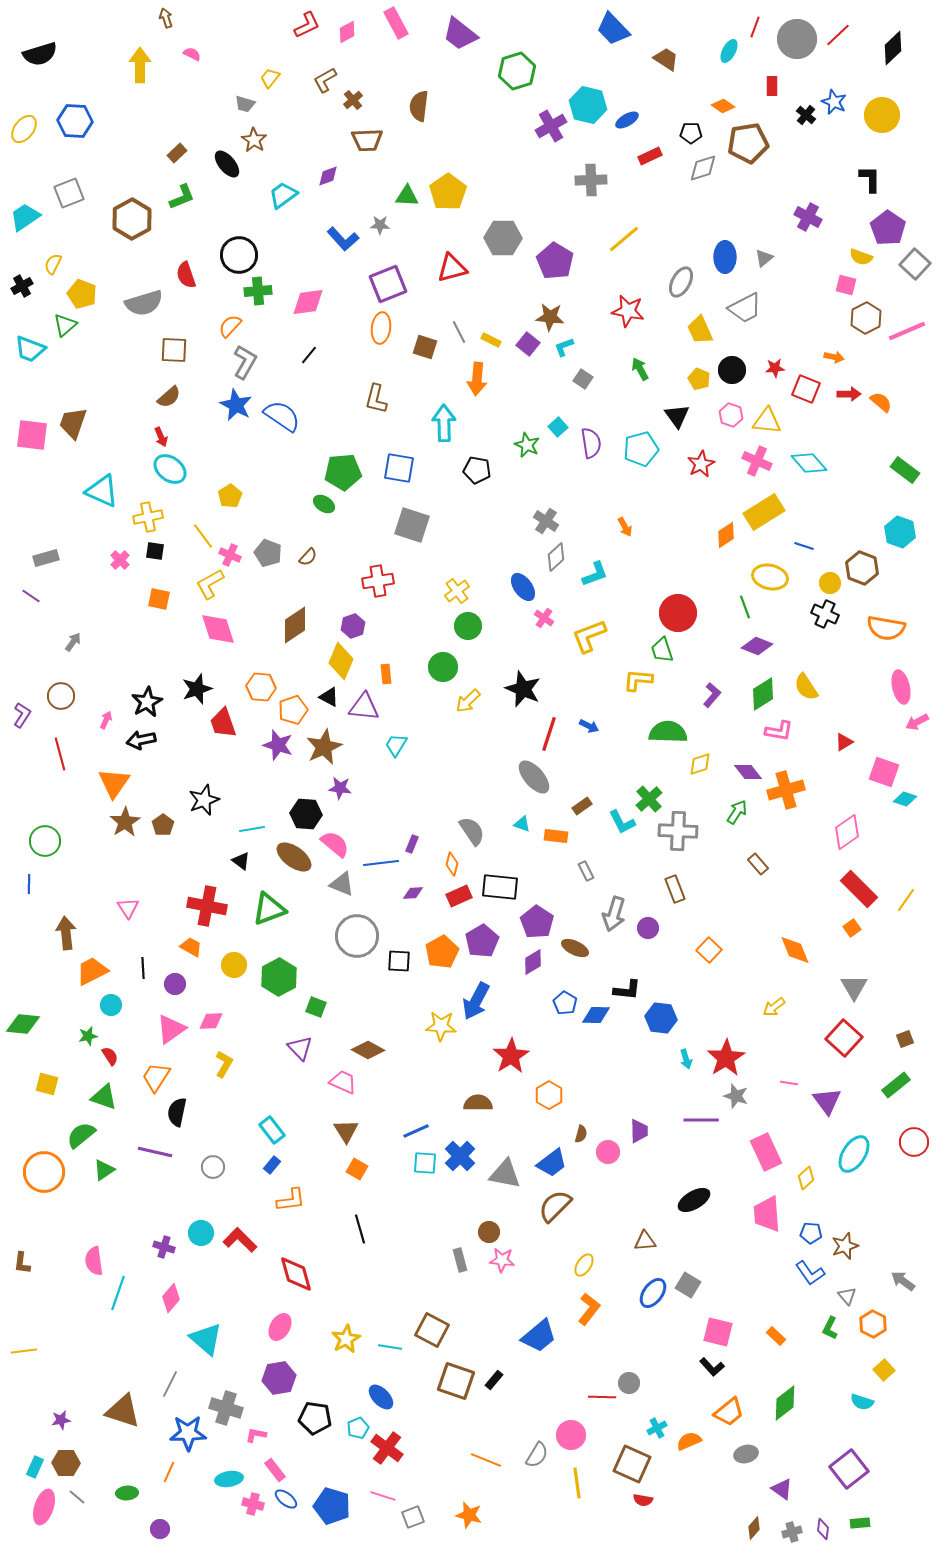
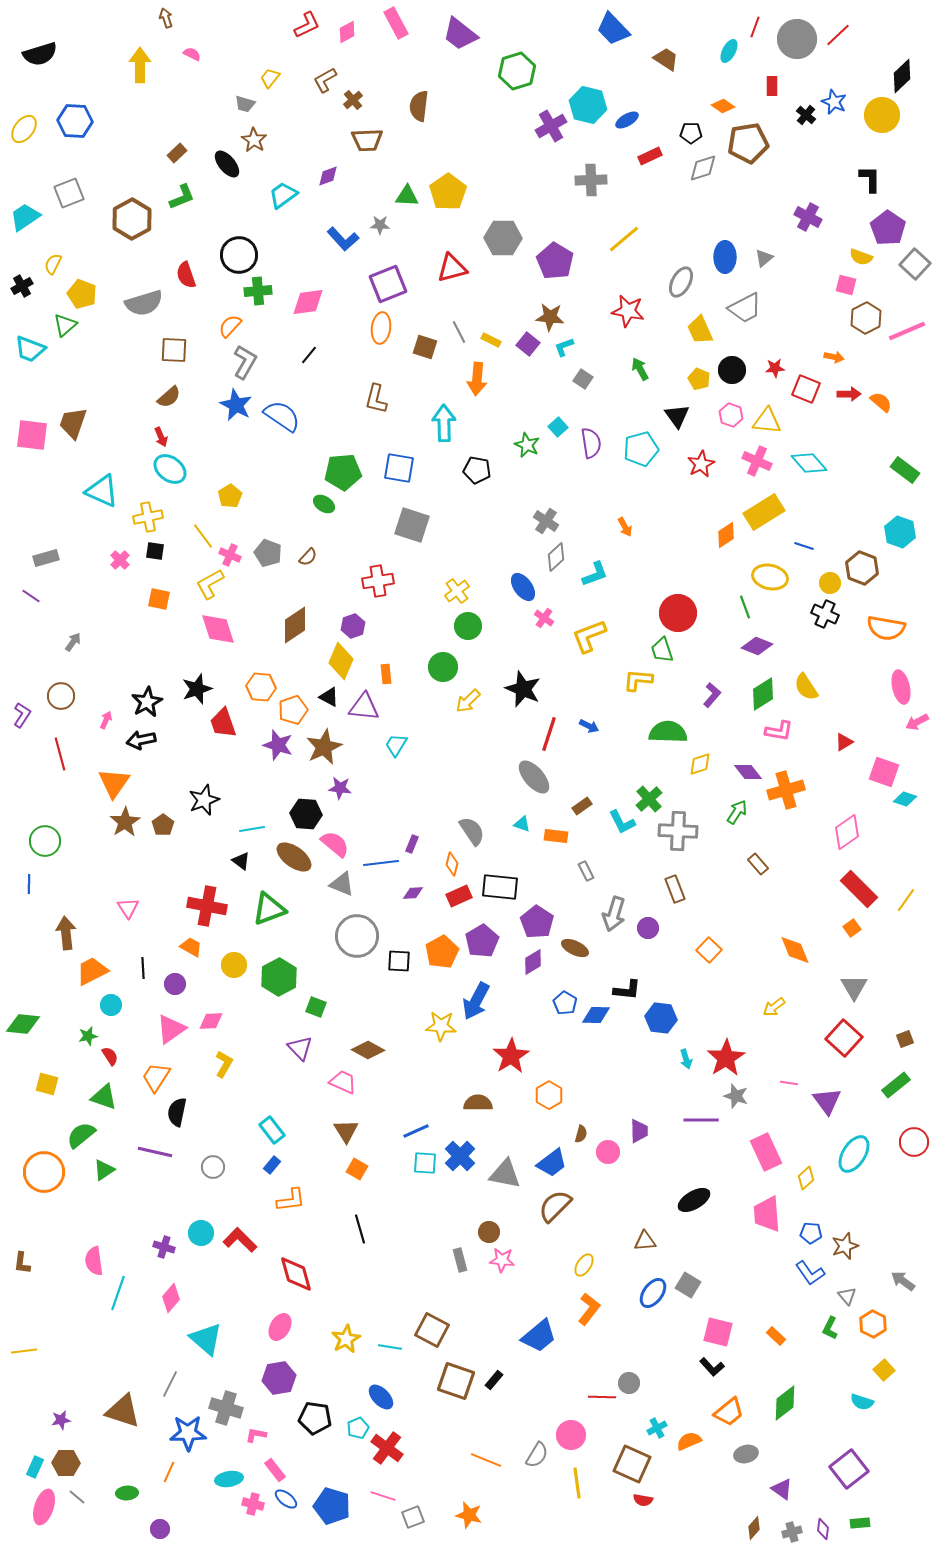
black diamond at (893, 48): moved 9 px right, 28 px down
